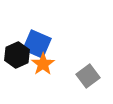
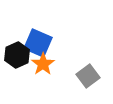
blue square: moved 1 px right, 1 px up
